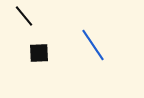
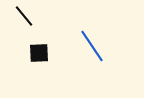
blue line: moved 1 px left, 1 px down
